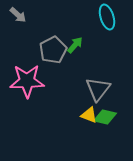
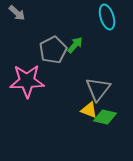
gray arrow: moved 1 px left, 2 px up
yellow triangle: moved 5 px up
